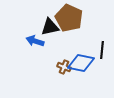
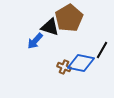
brown pentagon: rotated 16 degrees clockwise
black triangle: rotated 30 degrees clockwise
blue arrow: rotated 66 degrees counterclockwise
black line: rotated 24 degrees clockwise
